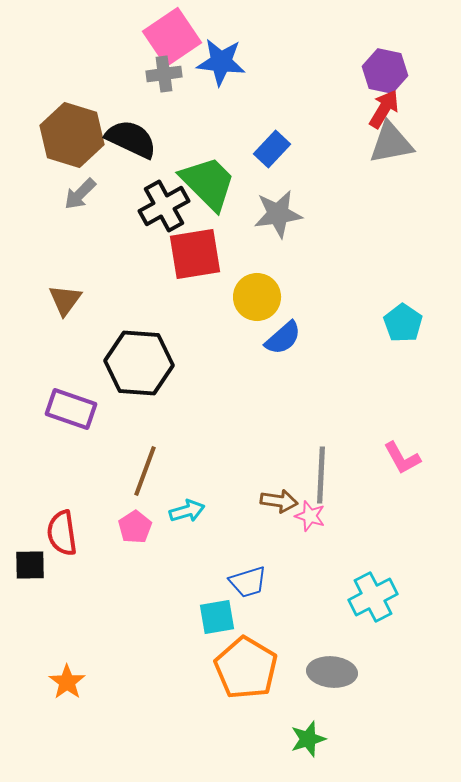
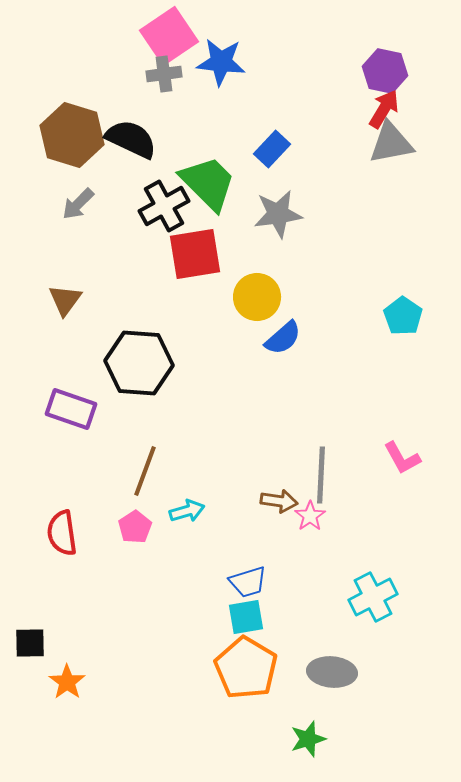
pink square: moved 3 px left, 1 px up
gray arrow: moved 2 px left, 10 px down
cyan pentagon: moved 7 px up
pink star: rotated 20 degrees clockwise
black square: moved 78 px down
cyan square: moved 29 px right
